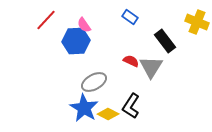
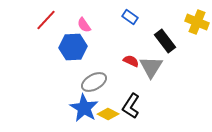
blue hexagon: moved 3 px left, 6 px down
